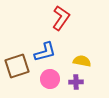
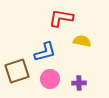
red L-shape: rotated 115 degrees counterclockwise
yellow semicircle: moved 20 px up
brown square: moved 5 px down
purple cross: moved 3 px right, 1 px down
